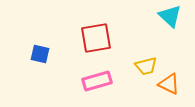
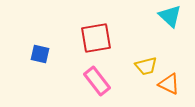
pink rectangle: rotated 68 degrees clockwise
